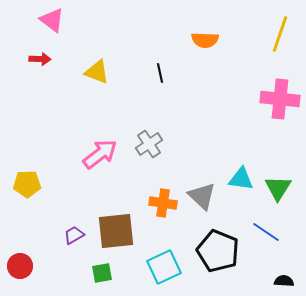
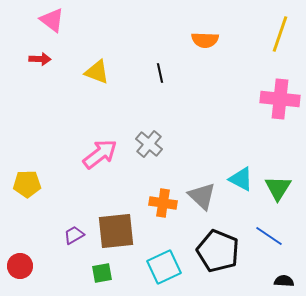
gray cross: rotated 16 degrees counterclockwise
cyan triangle: rotated 20 degrees clockwise
blue line: moved 3 px right, 4 px down
